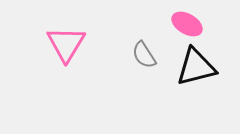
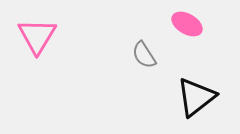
pink triangle: moved 29 px left, 8 px up
black triangle: moved 30 px down; rotated 24 degrees counterclockwise
